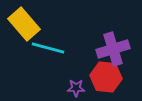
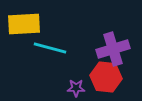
yellow rectangle: rotated 52 degrees counterclockwise
cyan line: moved 2 px right
